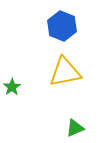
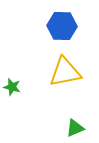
blue hexagon: rotated 20 degrees counterclockwise
green star: rotated 24 degrees counterclockwise
